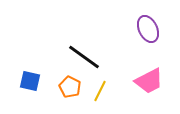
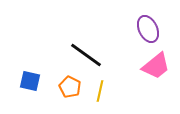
black line: moved 2 px right, 2 px up
pink trapezoid: moved 7 px right, 15 px up; rotated 12 degrees counterclockwise
yellow line: rotated 15 degrees counterclockwise
